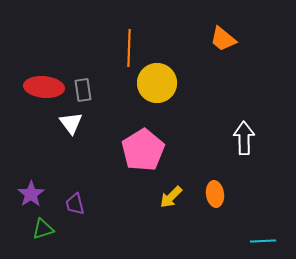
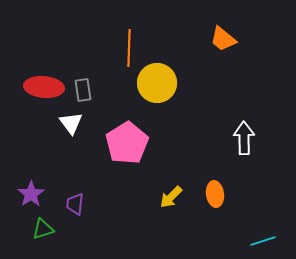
pink pentagon: moved 16 px left, 7 px up
purple trapezoid: rotated 20 degrees clockwise
cyan line: rotated 15 degrees counterclockwise
